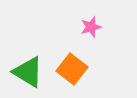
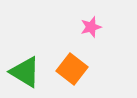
green triangle: moved 3 px left
